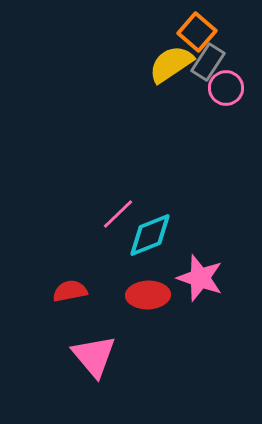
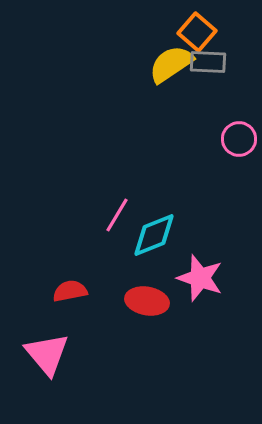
gray rectangle: rotated 60 degrees clockwise
pink circle: moved 13 px right, 51 px down
pink line: moved 1 px left, 1 px down; rotated 15 degrees counterclockwise
cyan diamond: moved 4 px right
red ellipse: moved 1 px left, 6 px down; rotated 12 degrees clockwise
pink triangle: moved 47 px left, 2 px up
